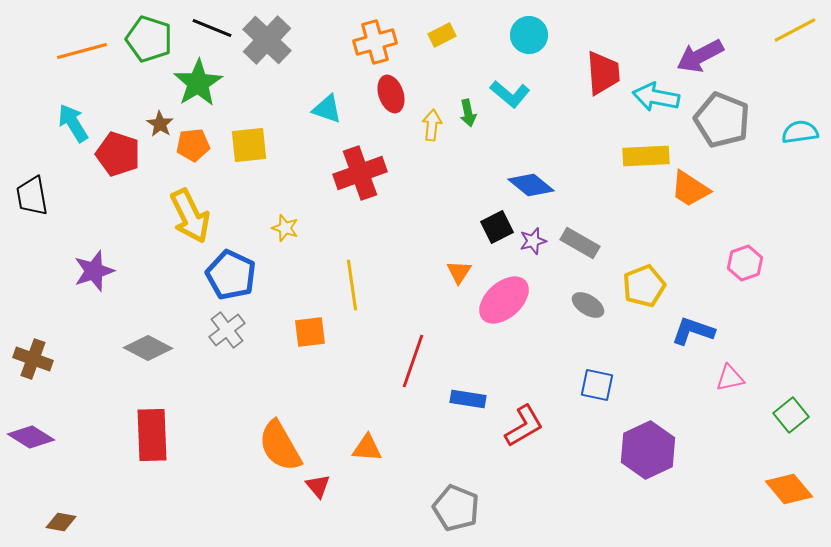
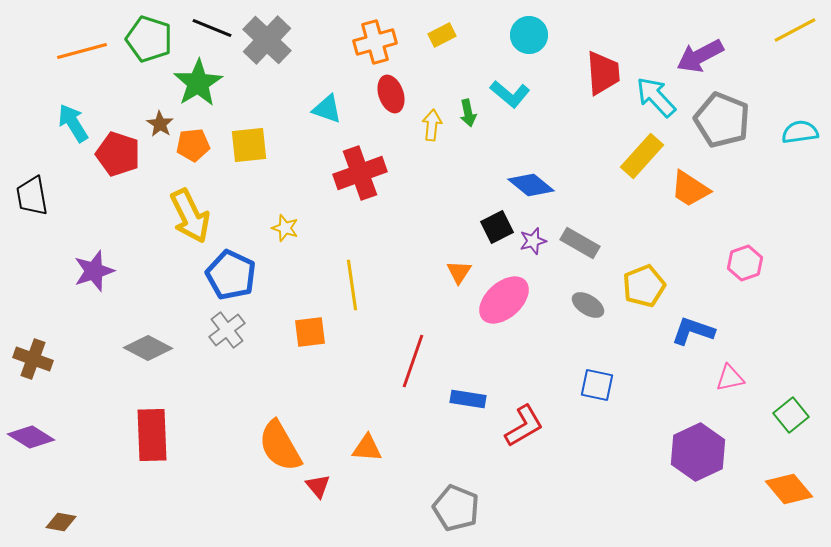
cyan arrow at (656, 97): rotated 36 degrees clockwise
yellow rectangle at (646, 156): moved 4 px left; rotated 45 degrees counterclockwise
purple hexagon at (648, 450): moved 50 px right, 2 px down
